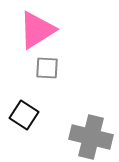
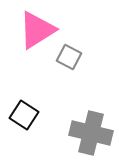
gray square: moved 22 px right, 11 px up; rotated 25 degrees clockwise
gray cross: moved 4 px up
